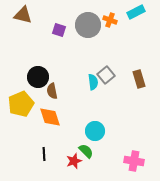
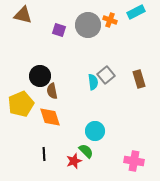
black circle: moved 2 px right, 1 px up
